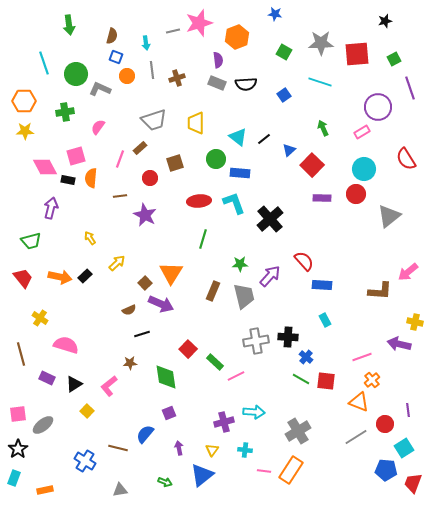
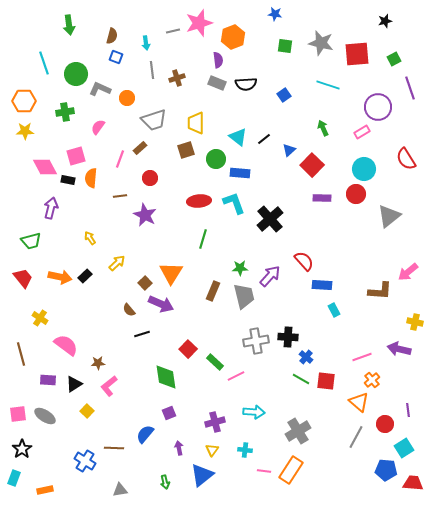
orange hexagon at (237, 37): moved 4 px left
gray star at (321, 43): rotated 15 degrees clockwise
green square at (284, 52): moved 1 px right, 6 px up; rotated 21 degrees counterclockwise
orange circle at (127, 76): moved 22 px down
cyan line at (320, 82): moved 8 px right, 3 px down
brown square at (175, 163): moved 11 px right, 13 px up
green star at (240, 264): moved 4 px down
brown semicircle at (129, 310): rotated 72 degrees clockwise
cyan rectangle at (325, 320): moved 9 px right, 10 px up
purple arrow at (399, 344): moved 5 px down
pink semicircle at (66, 345): rotated 20 degrees clockwise
brown star at (130, 363): moved 32 px left
purple rectangle at (47, 378): moved 1 px right, 2 px down; rotated 21 degrees counterclockwise
orange triangle at (359, 402): rotated 20 degrees clockwise
purple cross at (224, 422): moved 9 px left
gray ellipse at (43, 425): moved 2 px right, 9 px up; rotated 70 degrees clockwise
gray line at (356, 437): rotated 30 degrees counterclockwise
brown line at (118, 448): moved 4 px left; rotated 12 degrees counterclockwise
black star at (18, 449): moved 4 px right
green arrow at (165, 482): rotated 56 degrees clockwise
red trapezoid at (413, 483): rotated 75 degrees clockwise
